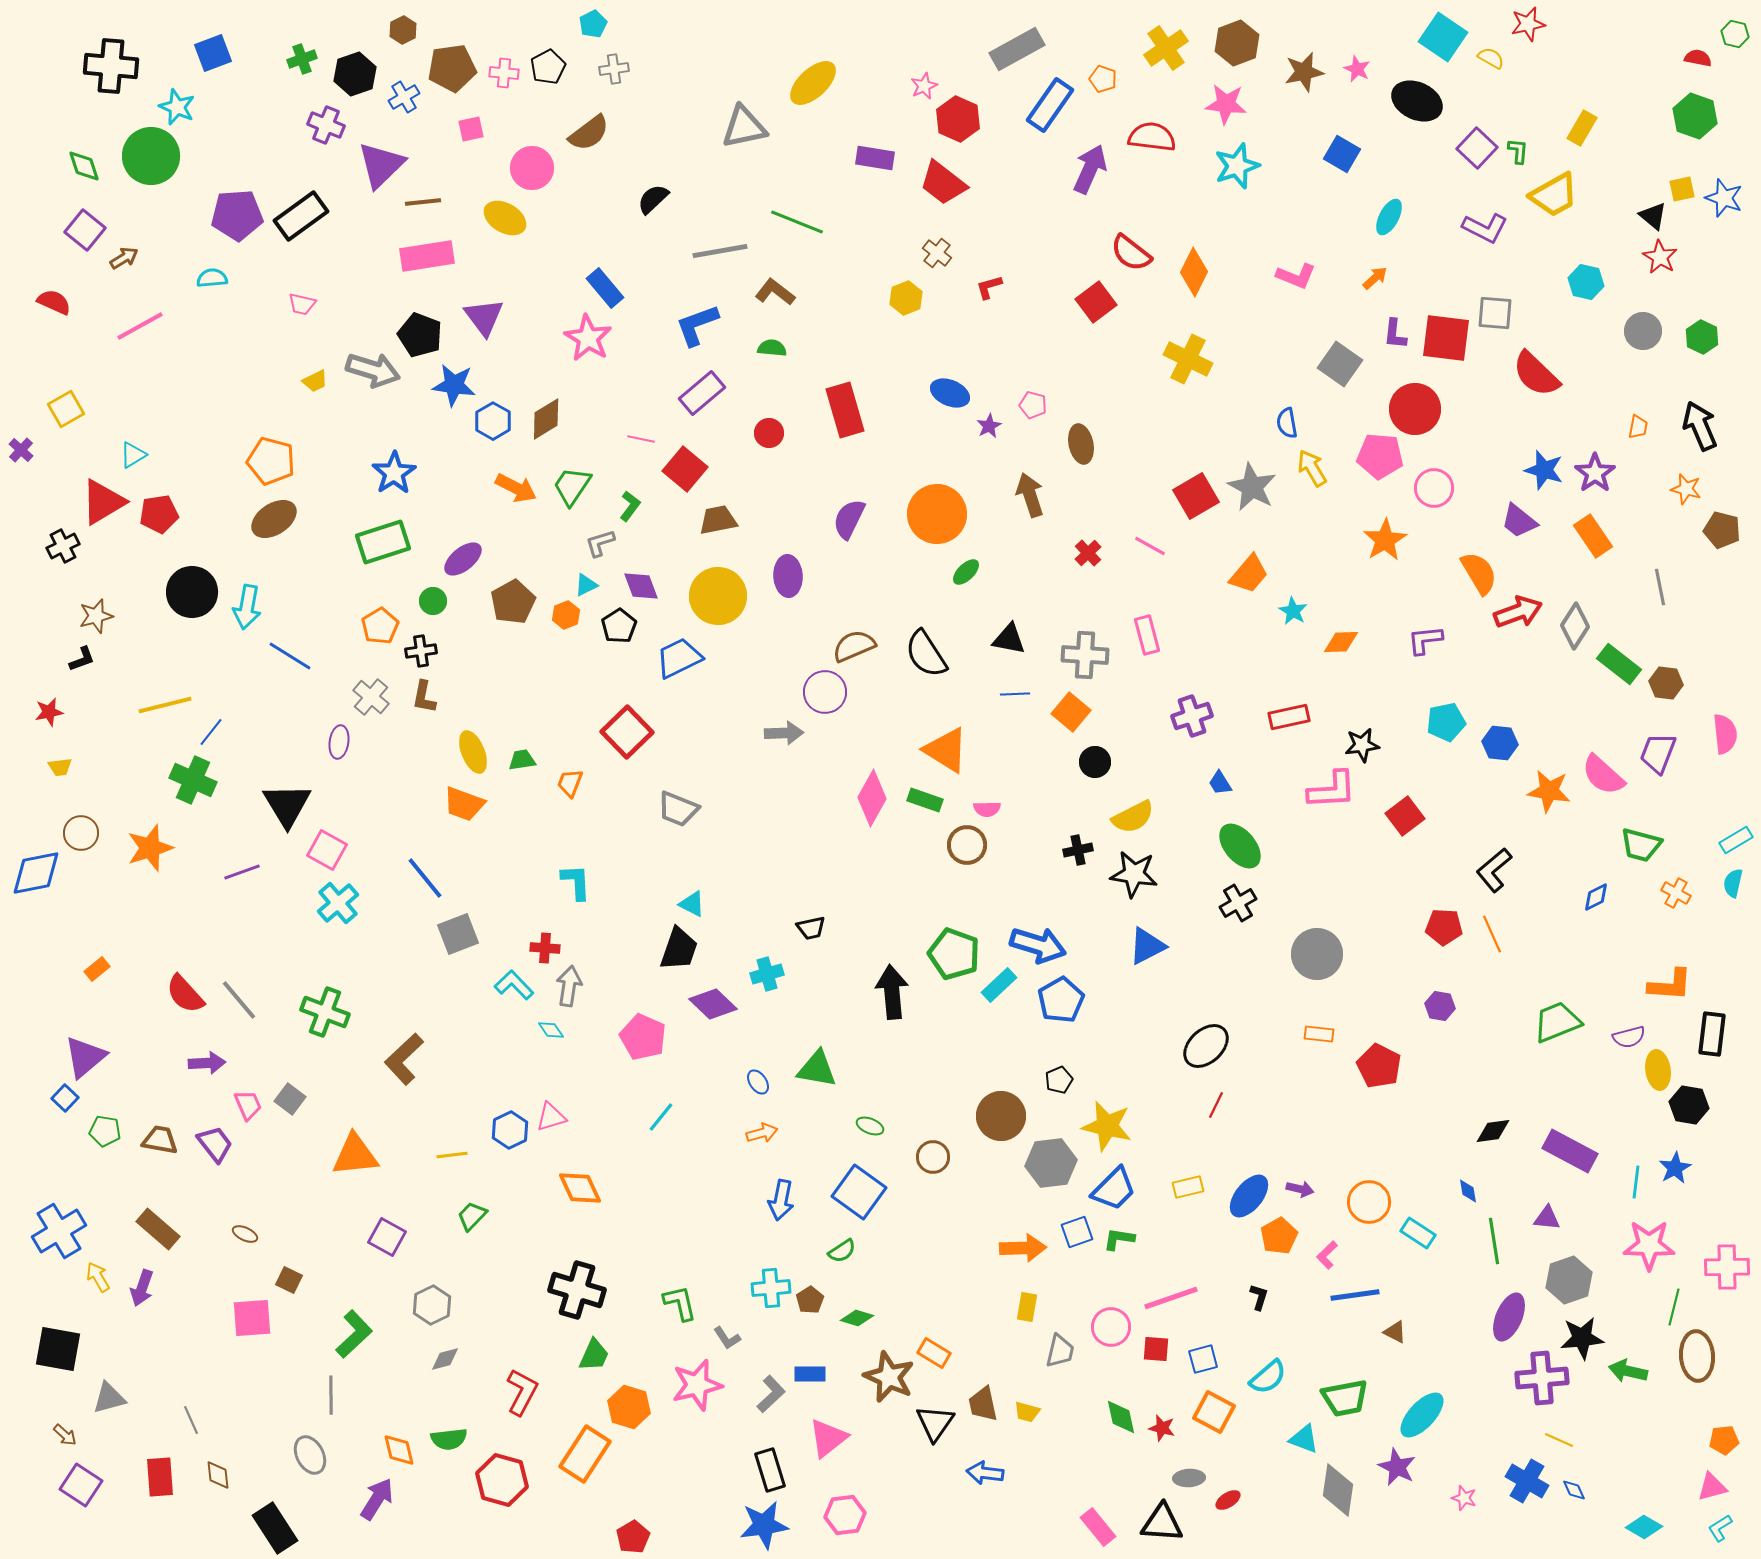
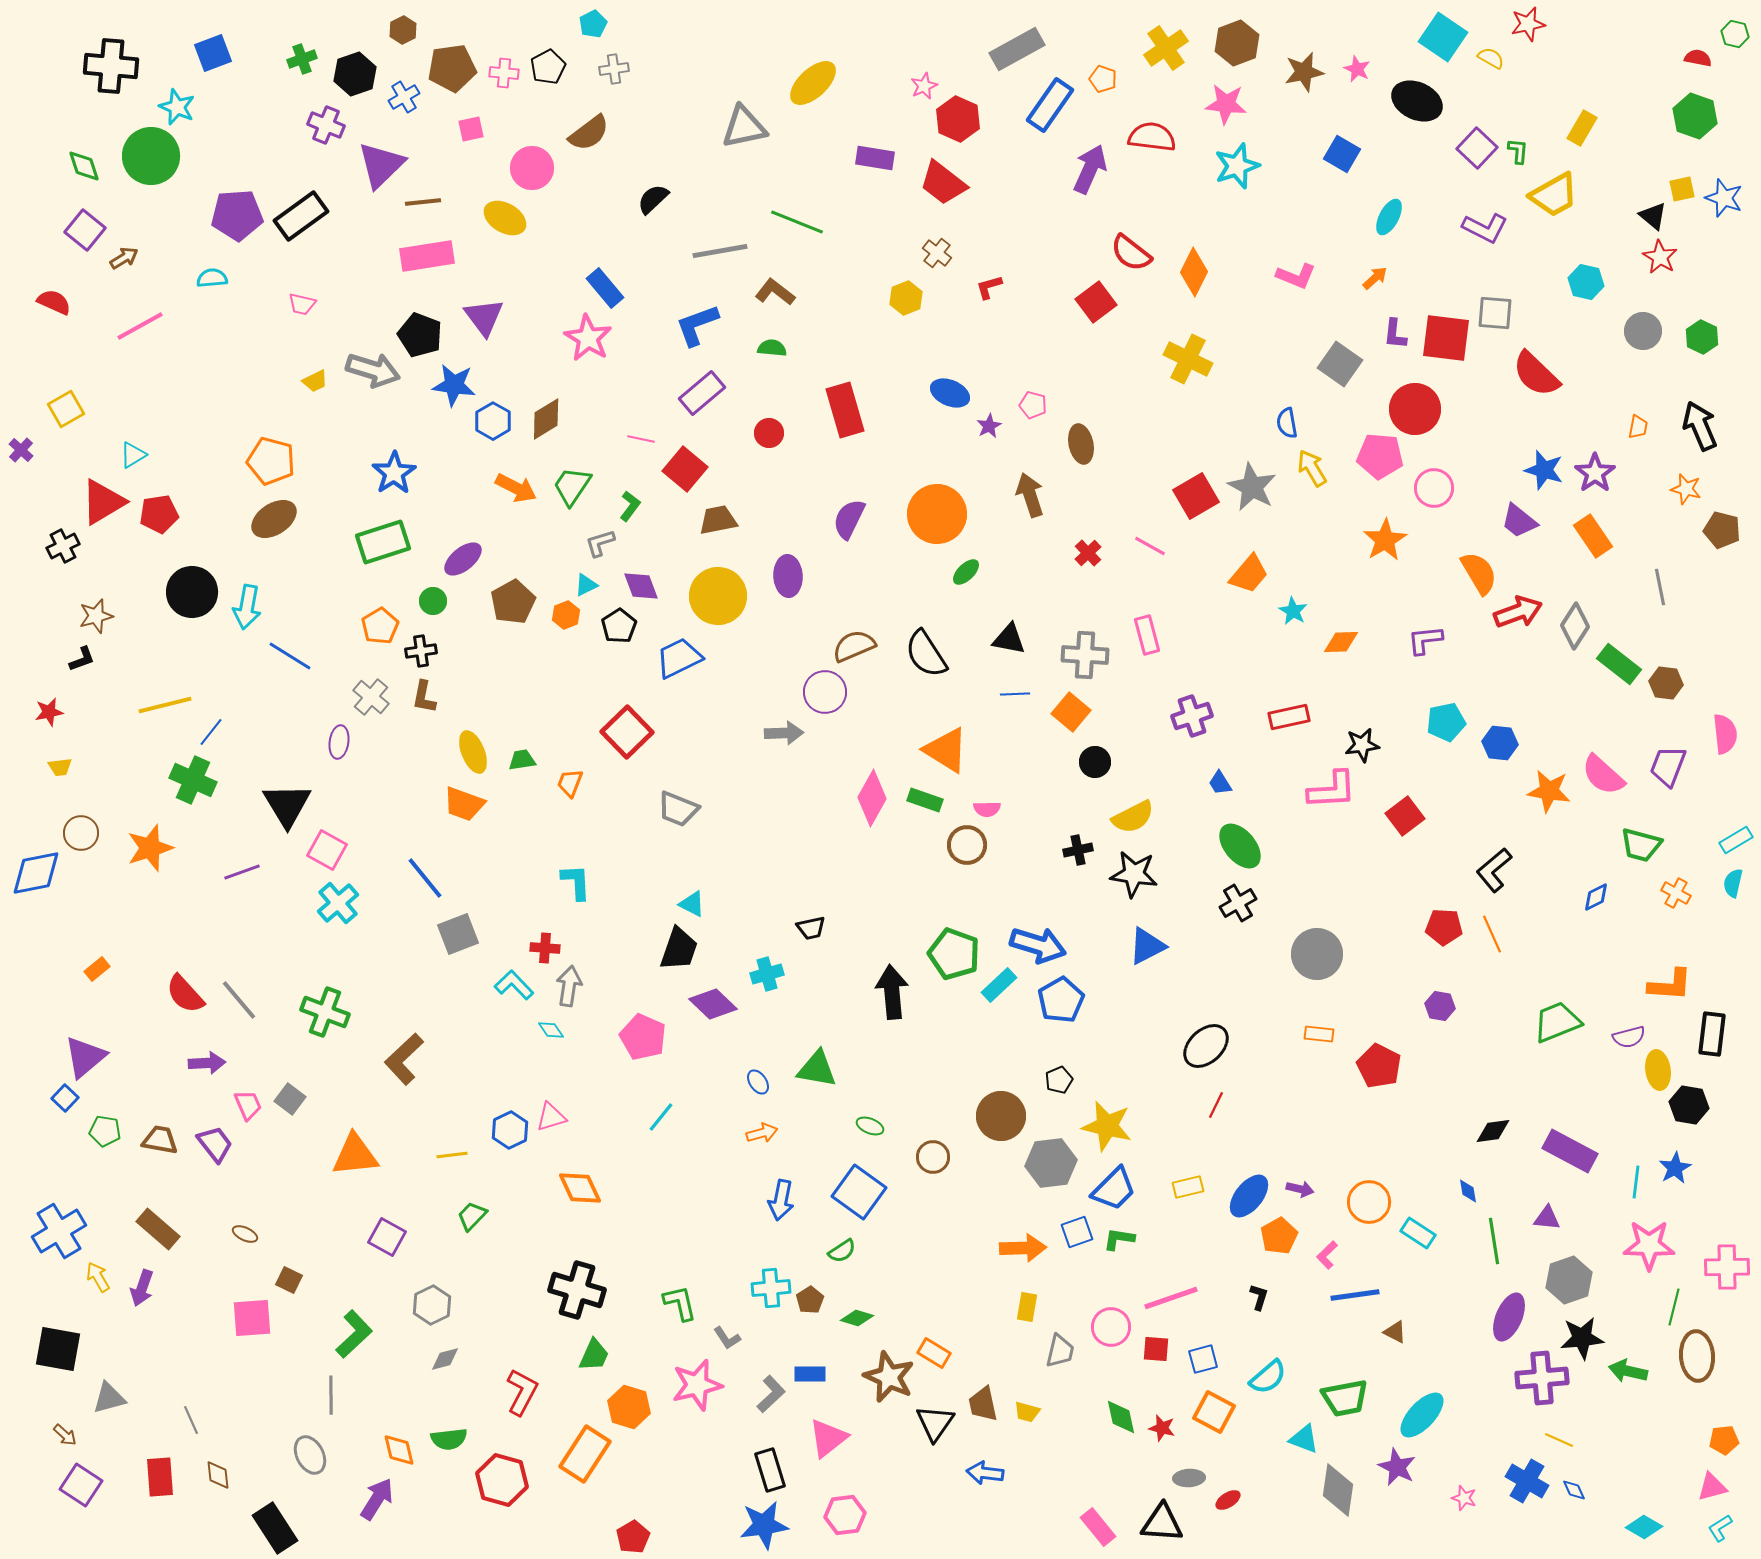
purple trapezoid at (1658, 753): moved 10 px right, 13 px down
